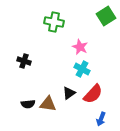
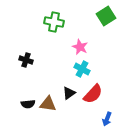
black cross: moved 2 px right, 1 px up
blue arrow: moved 6 px right
